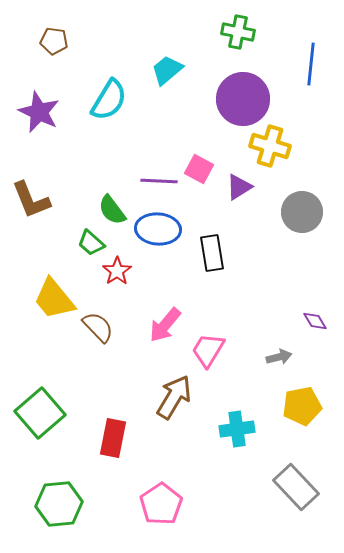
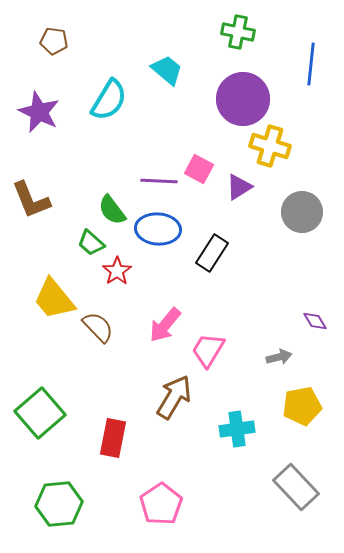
cyan trapezoid: rotated 80 degrees clockwise
black rectangle: rotated 42 degrees clockwise
